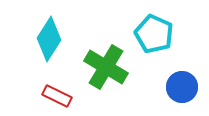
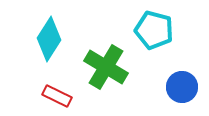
cyan pentagon: moved 4 px up; rotated 9 degrees counterclockwise
